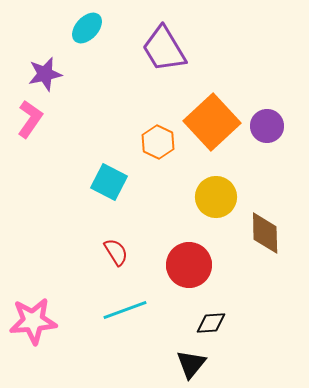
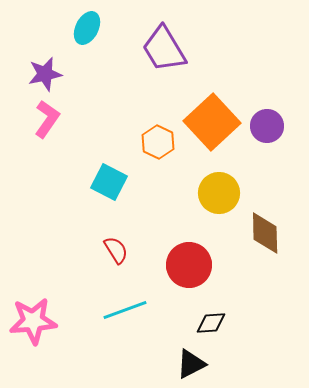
cyan ellipse: rotated 16 degrees counterclockwise
pink L-shape: moved 17 px right
yellow circle: moved 3 px right, 4 px up
red semicircle: moved 2 px up
black triangle: rotated 24 degrees clockwise
